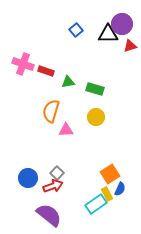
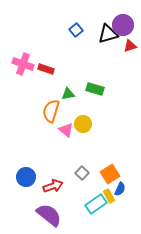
purple circle: moved 1 px right, 1 px down
black triangle: rotated 15 degrees counterclockwise
red rectangle: moved 2 px up
green triangle: moved 12 px down
yellow circle: moved 13 px left, 7 px down
pink triangle: rotated 42 degrees clockwise
gray square: moved 25 px right
blue circle: moved 2 px left, 1 px up
yellow rectangle: moved 2 px right, 2 px down
